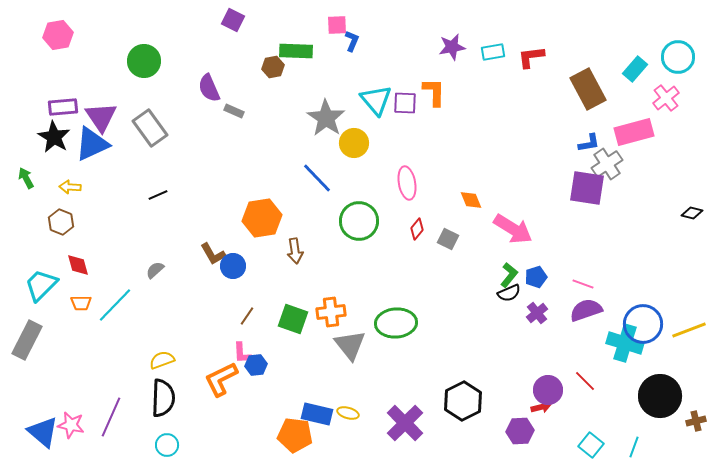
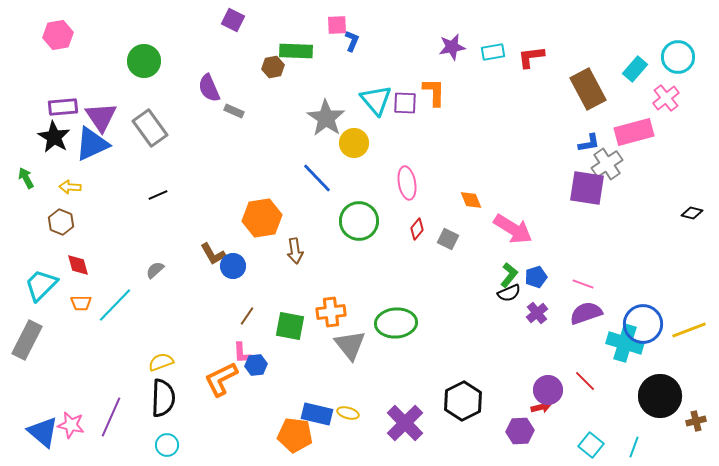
purple semicircle at (586, 310): moved 3 px down
green square at (293, 319): moved 3 px left, 7 px down; rotated 8 degrees counterclockwise
yellow semicircle at (162, 360): moved 1 px left, 2 px down
